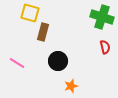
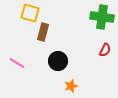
green cross: rotated 10 degrees counterclockwise
red semicircle: moved 3 px down; rotated 40 degrees clockwise
